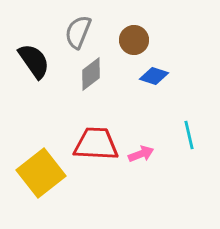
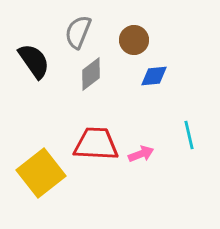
blue diamond: rotated 24 degrees counterclockwise
